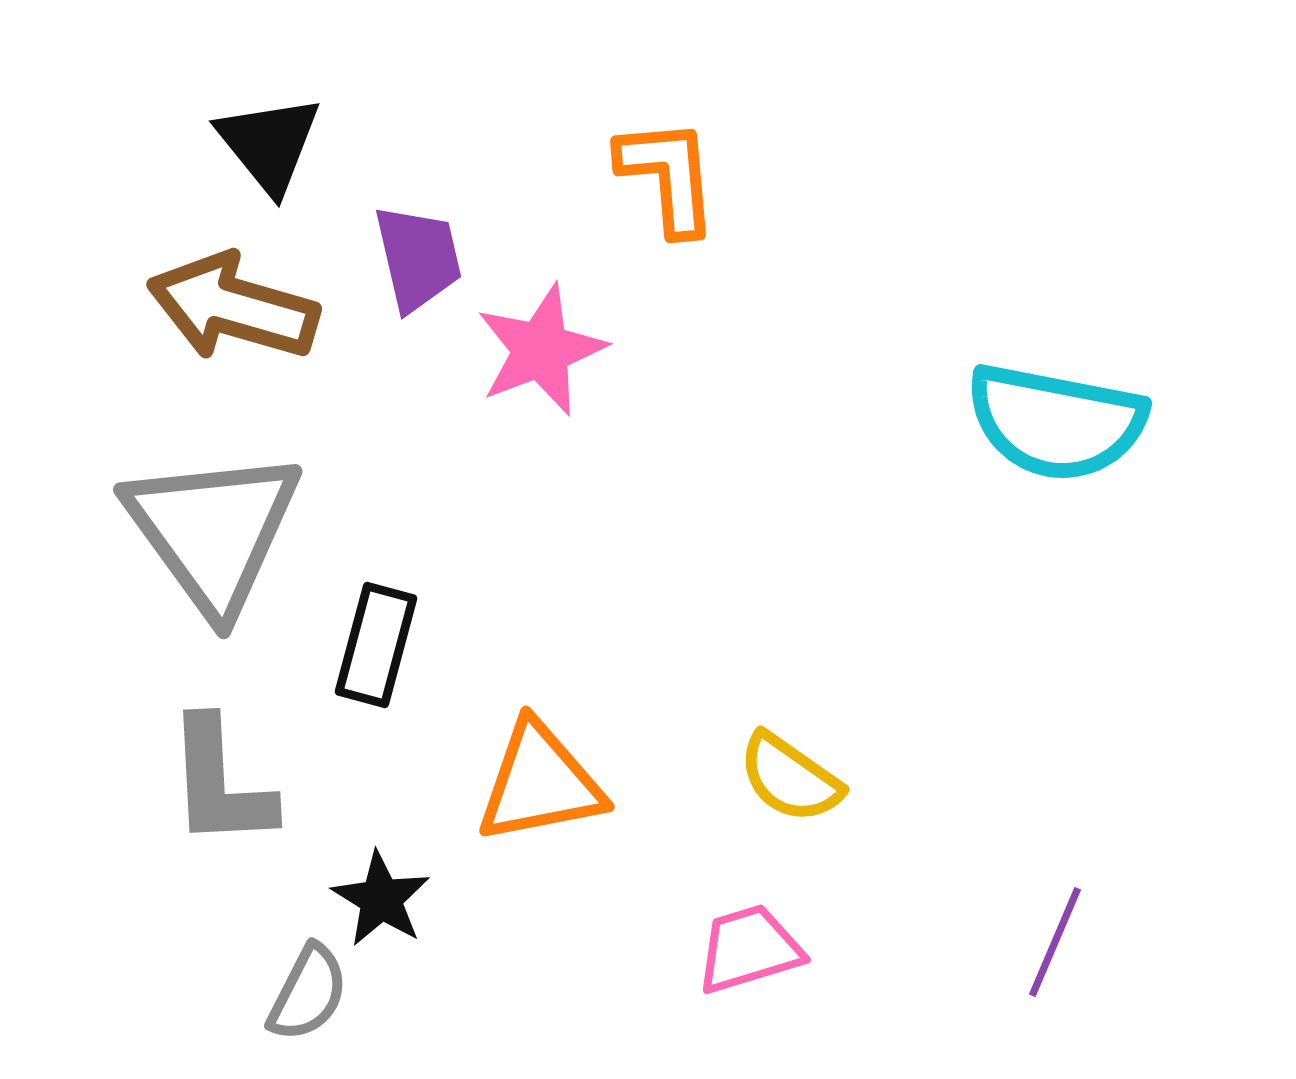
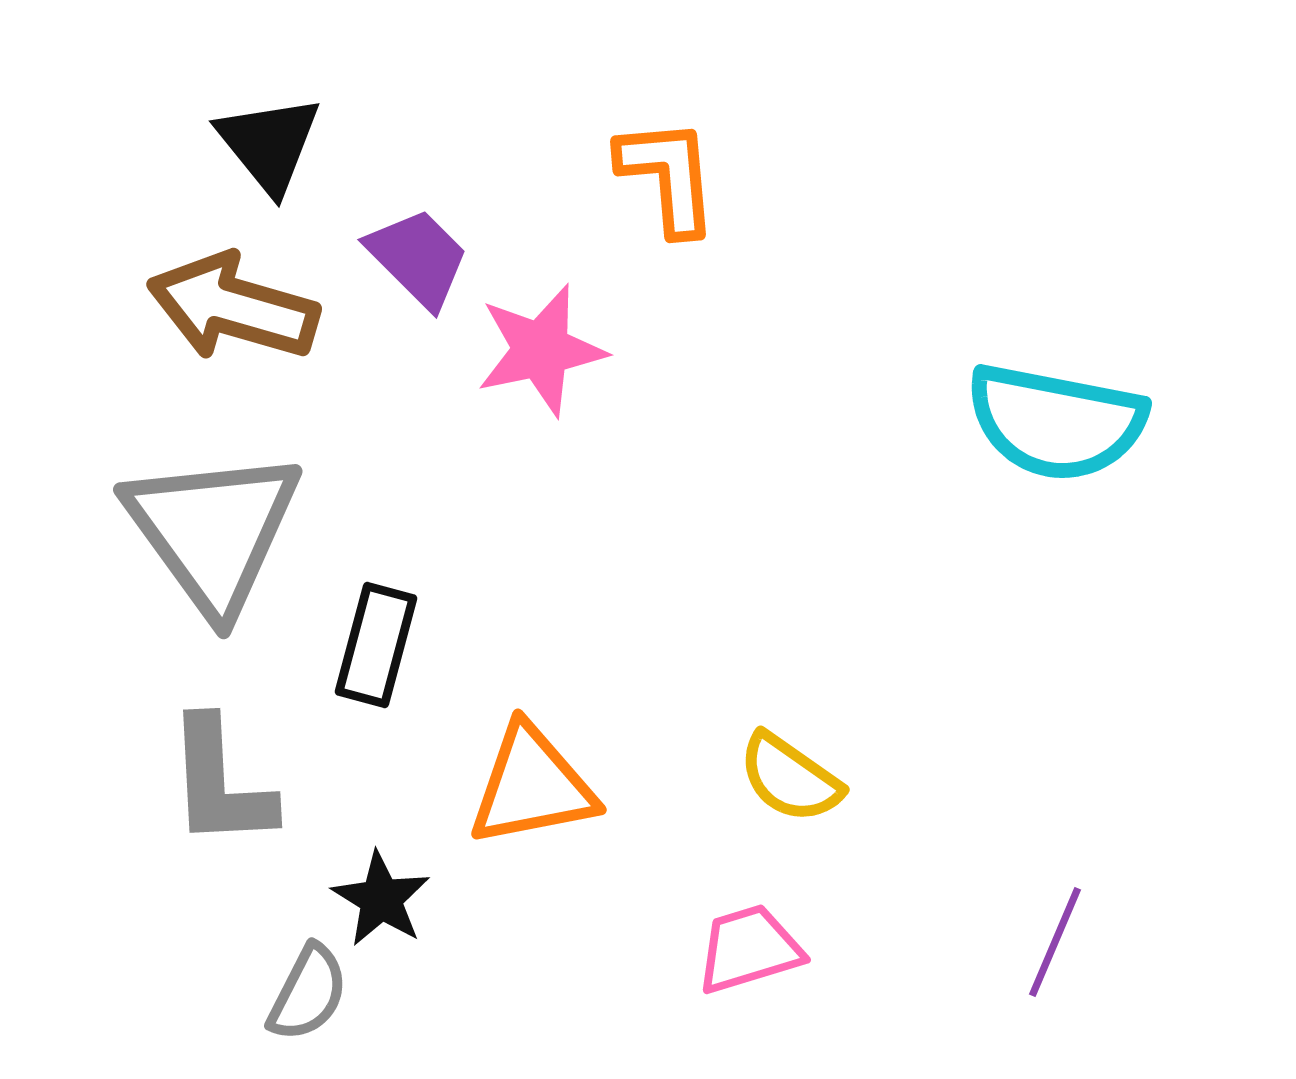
purple trapezoid: rotated 32 degrees counterclockwise
pink star: rotated 9 degrees clockwise
orange triangle: moved 8 px left, 3 px down
